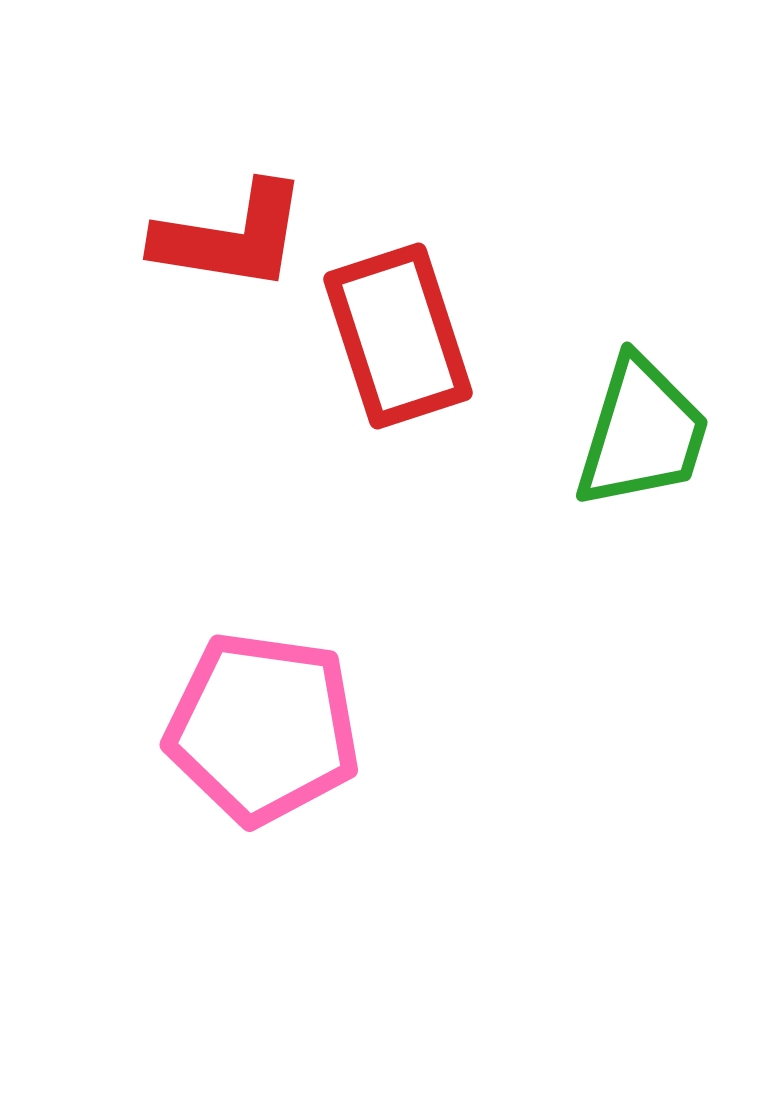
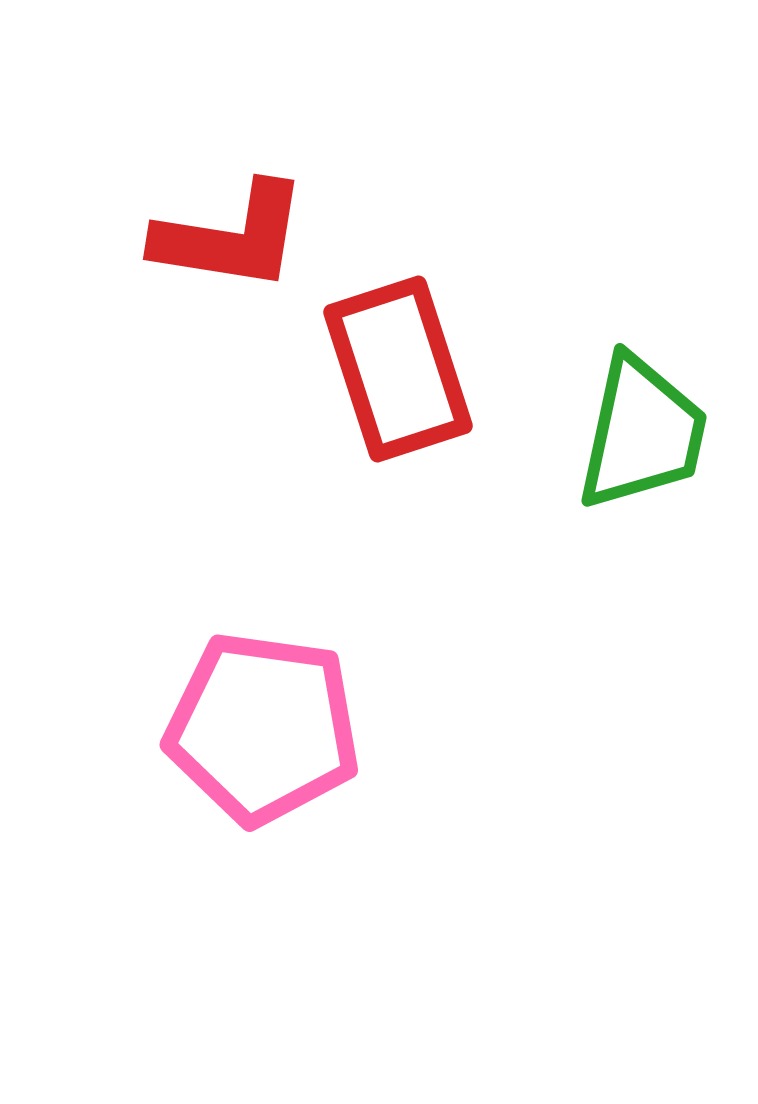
red rectangle: moved 33 px down
green trapezoid: rotated 5 degrees counterclockwise
